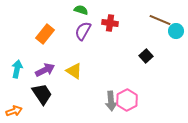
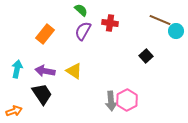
green semicircle: rotated 24 degrees clockwise
purple arrow: moved 1 px down; rotated 144 degrees counterclockwise
